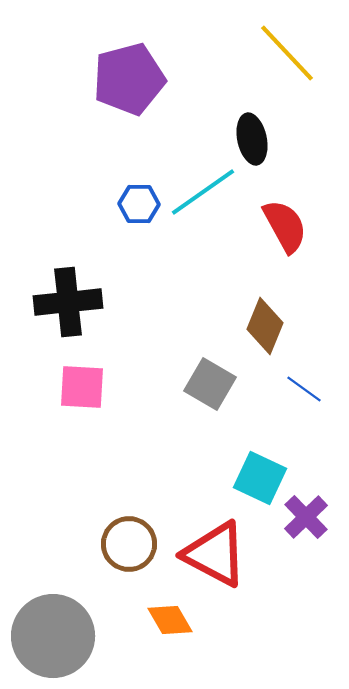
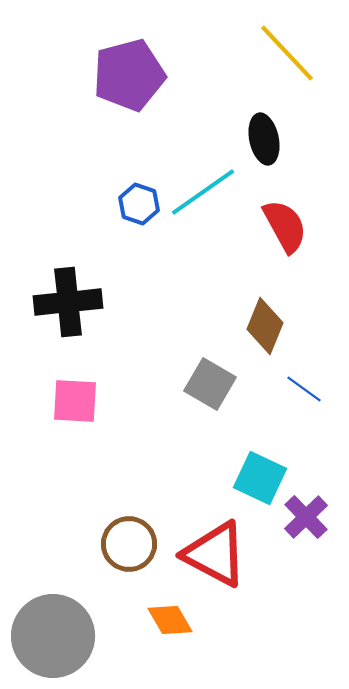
purple pentagon: moved 4 px up
black ellipse: moved 12 px right
blue hexagon: rotated 18 degrees clockwise
pink square: moved 7 px left, 14 px down
